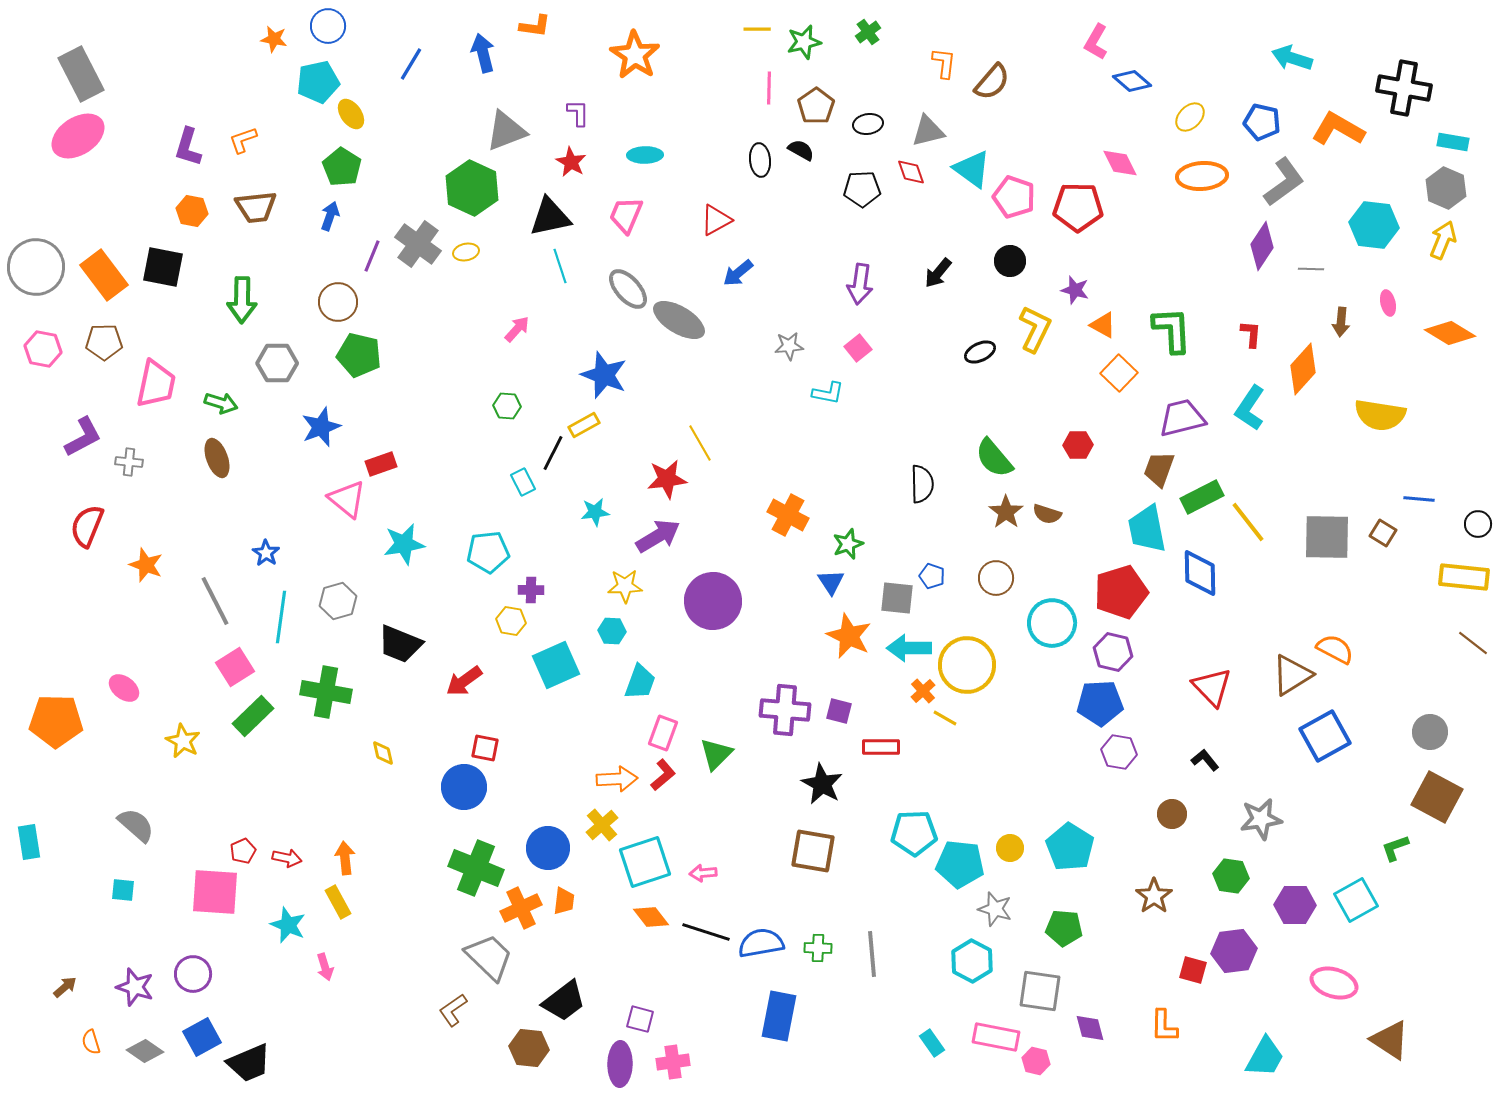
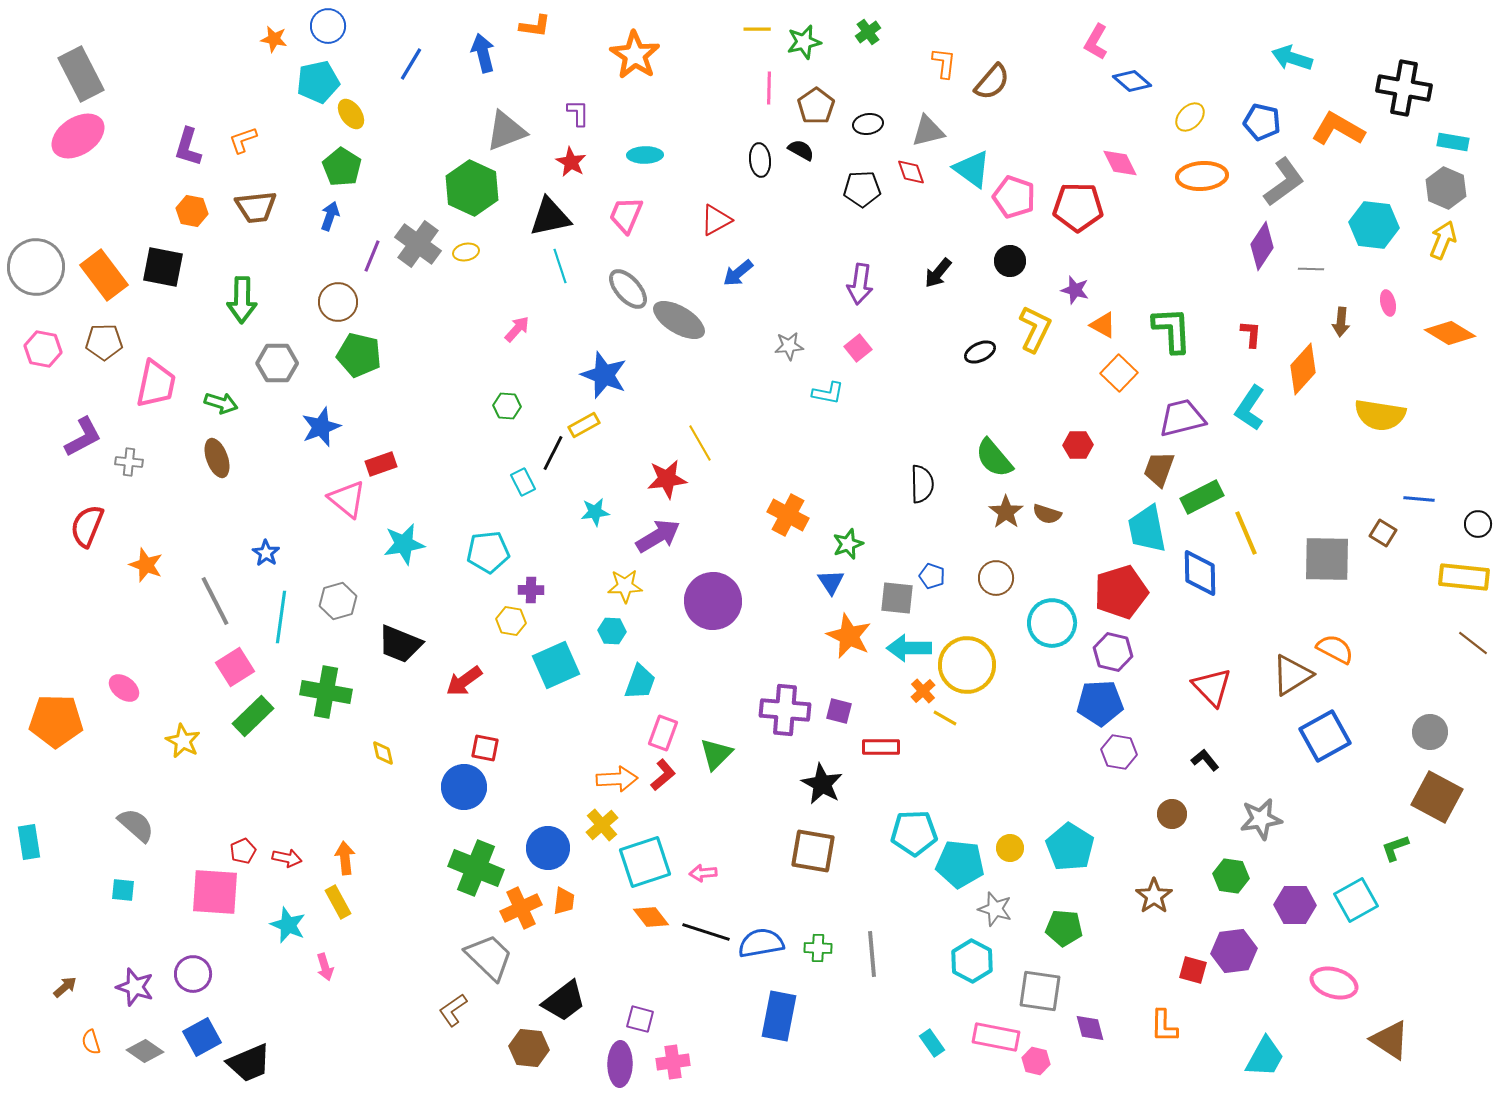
yellow line at (1248, 522): moved 2 px left, 11 px down; rotated 15 degrees clockwise
gray square at (1327, 537): moved 22 px down
